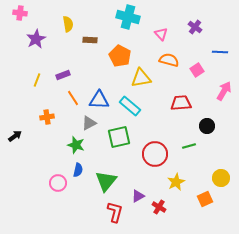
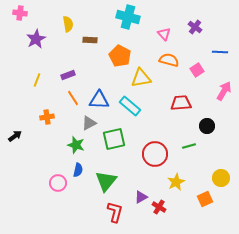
pink triangle: moved 3 px right
purple rectangle: moved 5 px right
green square: moved 5 px left, 2 px down
purple triangle: moved 3 px right, 1 px down
